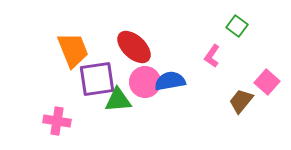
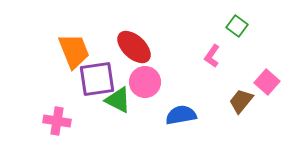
orange trapezoid: moved 1 px right, 1 px down
blue semicircle: moved 11 px right, 34 px down
green triangle: rotated 32 degrees clockwise
